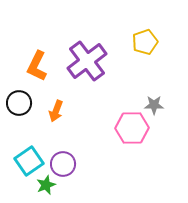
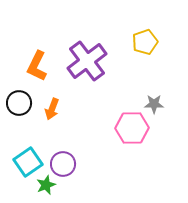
gray star: moved 1 px up
orange arrow: moved 4 px left, 2 px up
cyan square: moved 1 px left, 1 px down
